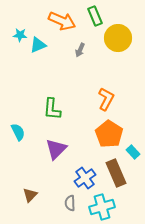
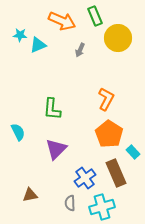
brown triangle: rotated 35 degrees clockwise
